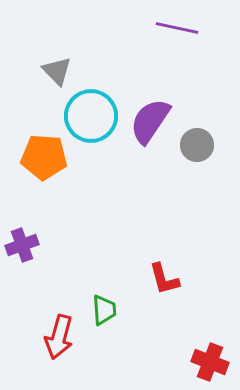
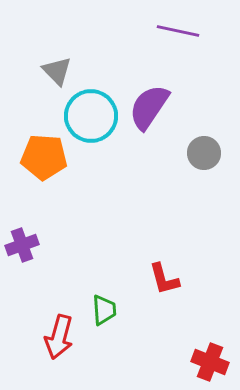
purple line: moved 1 px right, 3 px down
purple semicircle: moved 1 px left, 14 px up
gray circle: moved 7 px right, 8 px down
